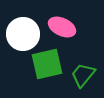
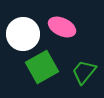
green square: moved 5 px left, 3 px down; rotated 16 degrees counterclockwise
green trapezoid: moved 1 px right, 3 px up
